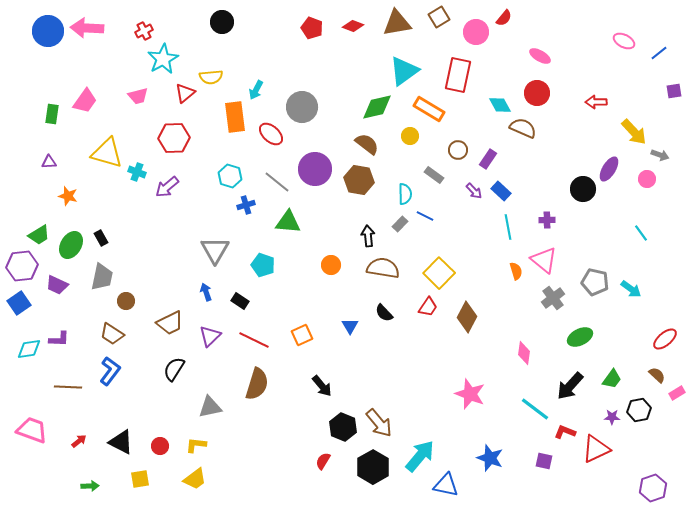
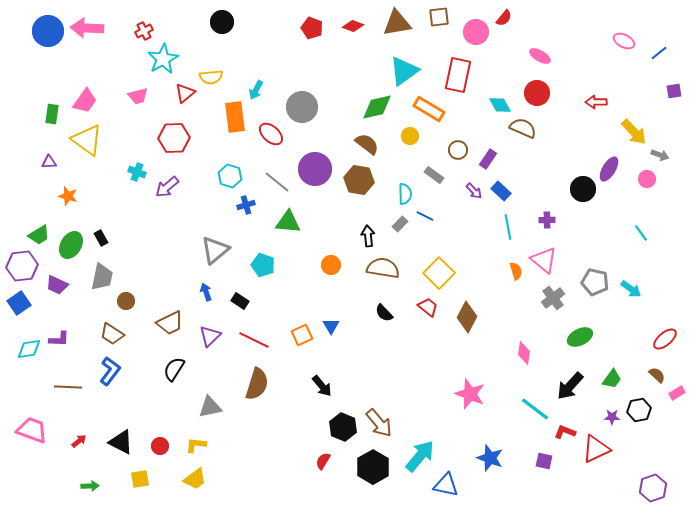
brown square at (439, 17): rotated 25 degrees clockwise
yellow triangle at (107, 153): moved 20 px left, 13 px up; rotated 20 degrees clockwise
gray triangle at (215, 250): rotated 20 degrees clockwise
red trapezoid at (428, 307): rotated 85 degrees counterclockwise
blue triangle at (350, 326): moved 19 px left
